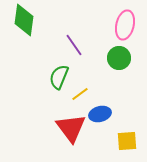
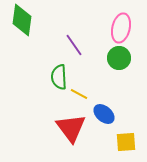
green diamond: moved 2 px left
pink ellipse: moved 4 px left, 3 px down
green semicircle: rotated 25 degrees counterclockwise
yellow line: moved 1 px left; rotated 66 degrees clockwise
blue ellipse: moved 4 px right; rotated 55 degrees clockwise
yellow square: moved 1 px left, 1 px down
